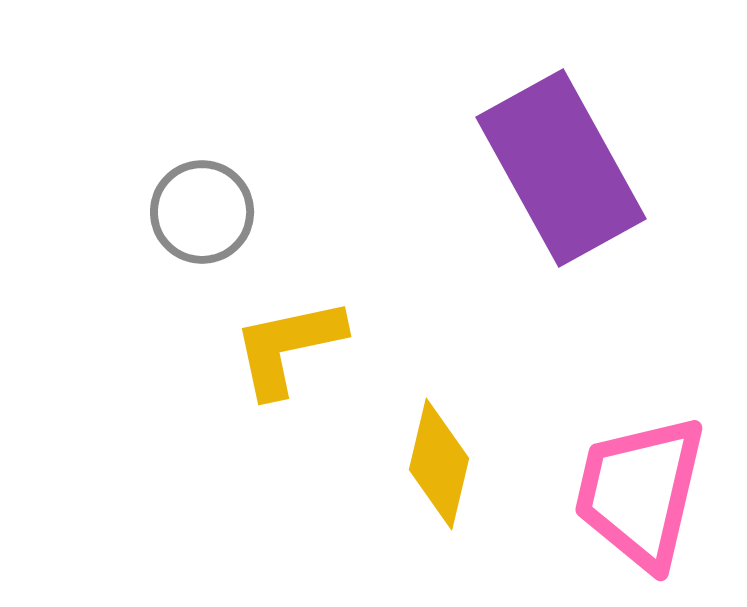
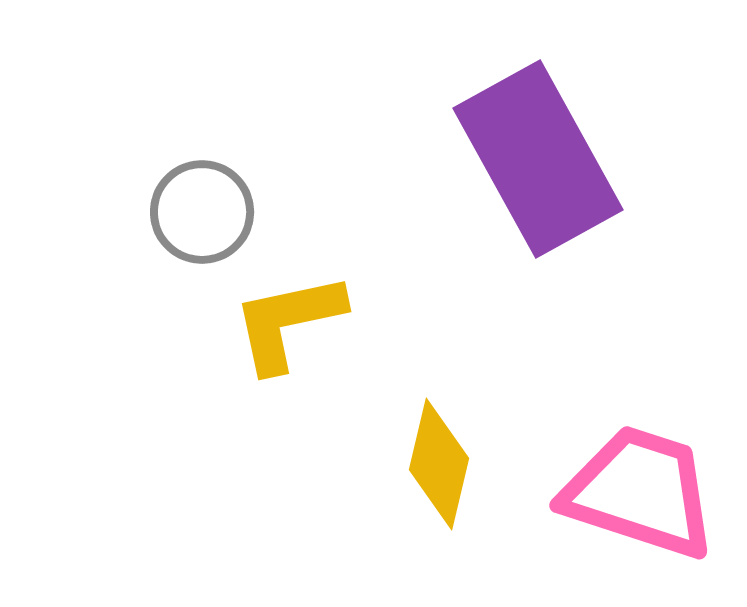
purple rectangle: moved 23 px left, 9 px up
yellow L-shape: moved 25 px up
pink trapezoid: rotated 95 degrees clockwise
